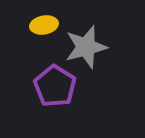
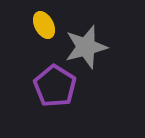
yellow ellipse: rotated 72 degrees clockwise
